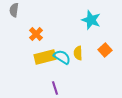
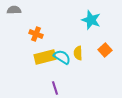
gray semicircle: rotated 80 degrees clockwise
orange cross: rotated 24 degrees counterclockwise
